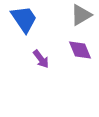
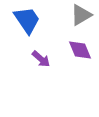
blue trapezoid: moved 3 px right, 1 px down
purple arrow: rotated 12 degrees counterclockwise
